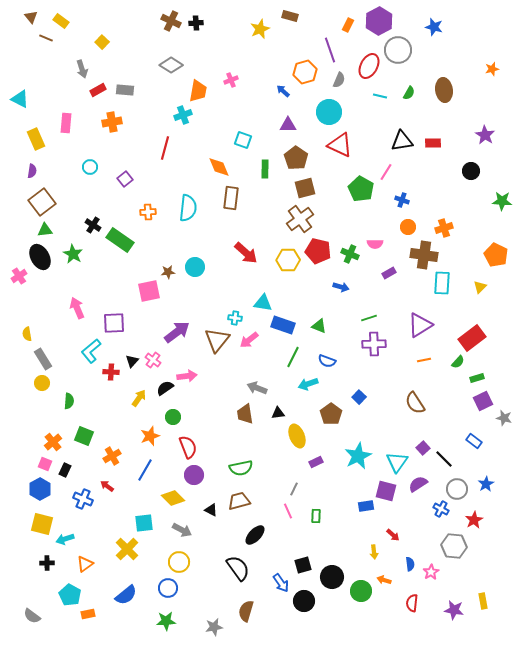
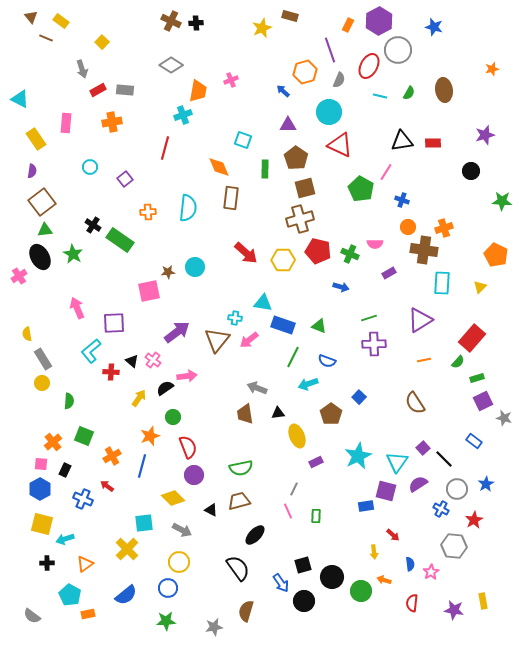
yellow star at (260, 29): moved 2 px right, 1 px up
purple star at (485, 135): rotated 24 degrees clockwise
yellow rectangle at (36, 139): rotated 10 degrees counterclockwise
brown cross at (300, 219): rotated 20 degrees clockwise
brown cross at (424, 255): moved 5 px up
yellow hexagon at (288, 260): moved 5 px left
purple triangle at (420, 325): moved 5 px up
red rectangle at (472, 338): rotated 12 degrees counterclockwise
black triangle at (132, 361): rotated 32 degrees counterclockwise
pink square at (45, 464): moved 4 px left; rotated 16 degrees counterclockwise
blue line at (145, 470): moved 3 px left, 4 px up; rotated 15 degrees counterclockwise
